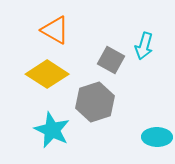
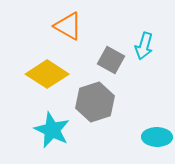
orange triangle: moved 13 px right, 4 px up
